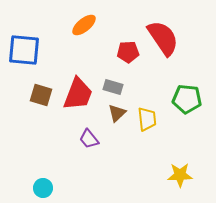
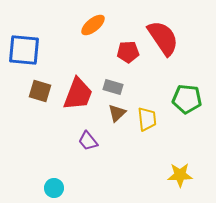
orange ellipse: moved 9 px right
brown square: moved 1 px left, 4 px up
purple trapezoid: moved 1 px left, 2 px down
cyan circle: moved 11 px right
